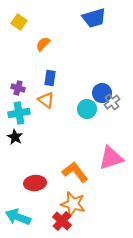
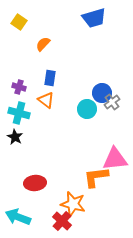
purple cross: moved 1 px right, 1 px up
cyan cross: rotated 25 degrees clockwise
pink triangle: moved 4 px right, 1 px down; rotated 12 degrees clockwise
orange L-shape: moved 21 px right, 5 px down; rotated 60 degrees counterclockwise
